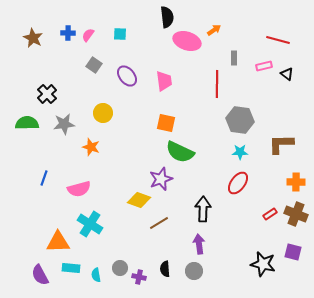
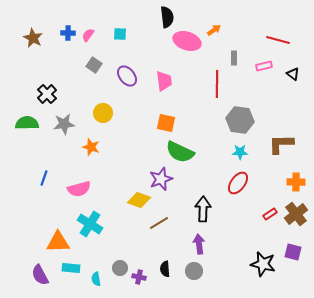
black triangle at (287, 74): moved 6 px right
brown cross at (296, 214): rotated 30 degrees clockwise
cyan semicircle at (96, 275): moved 4 px down
